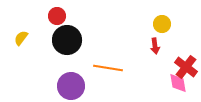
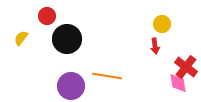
red circle: moved 10 px left
black circle: moved 1 px up
orange line: moved 1 px left, 8 px down
